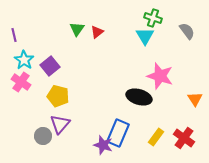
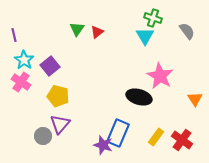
pink star: rotated 12 degrees clockwise
red cross: moved 2 px left, 2 px down
